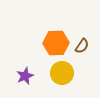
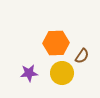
brown semicircle: moved 10 px down
purple star: moved 4 px right, 3 px up; rotated 18 degrees clockwise
